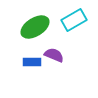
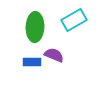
green ellipse: rotated 56 degrees counterclockwise
